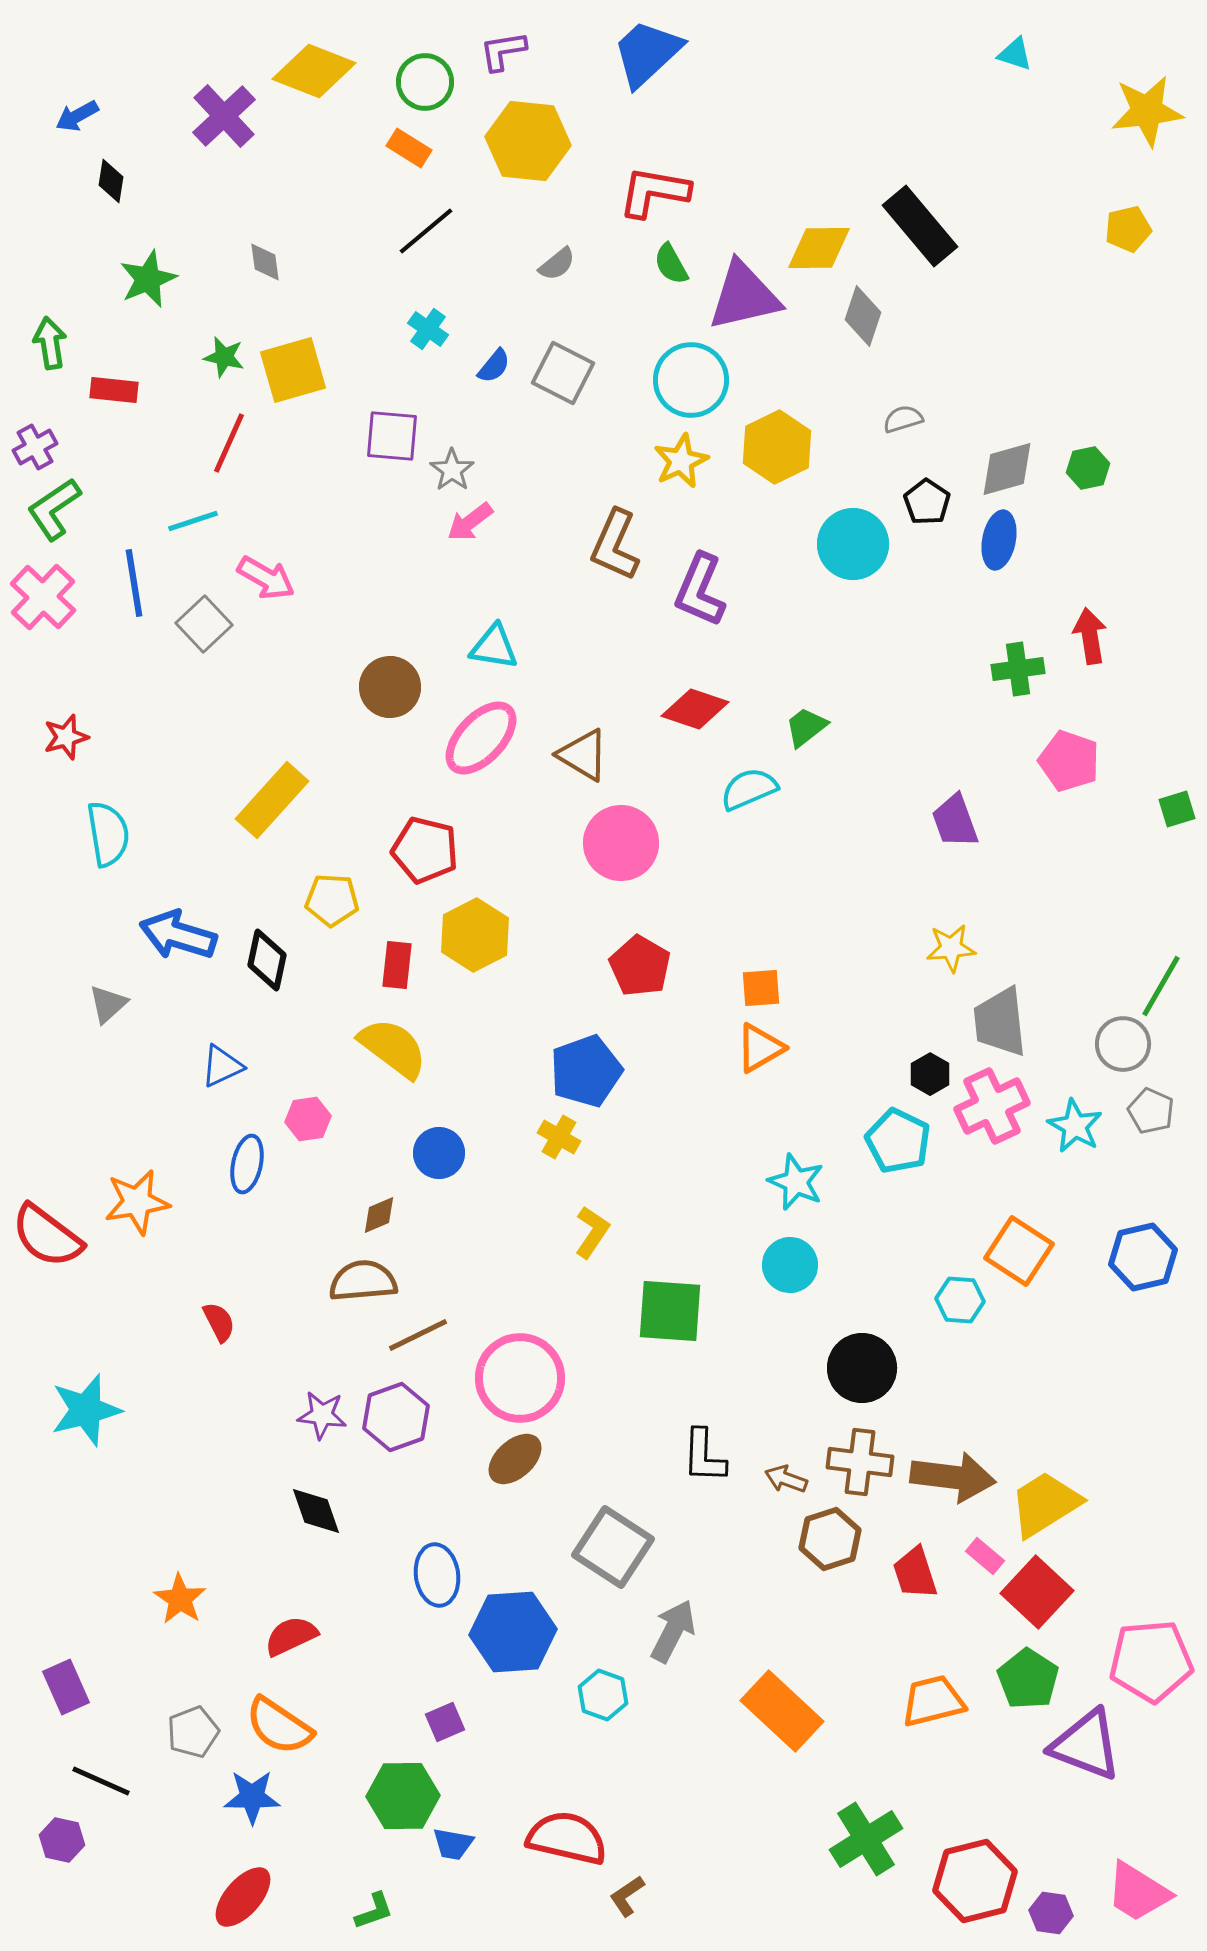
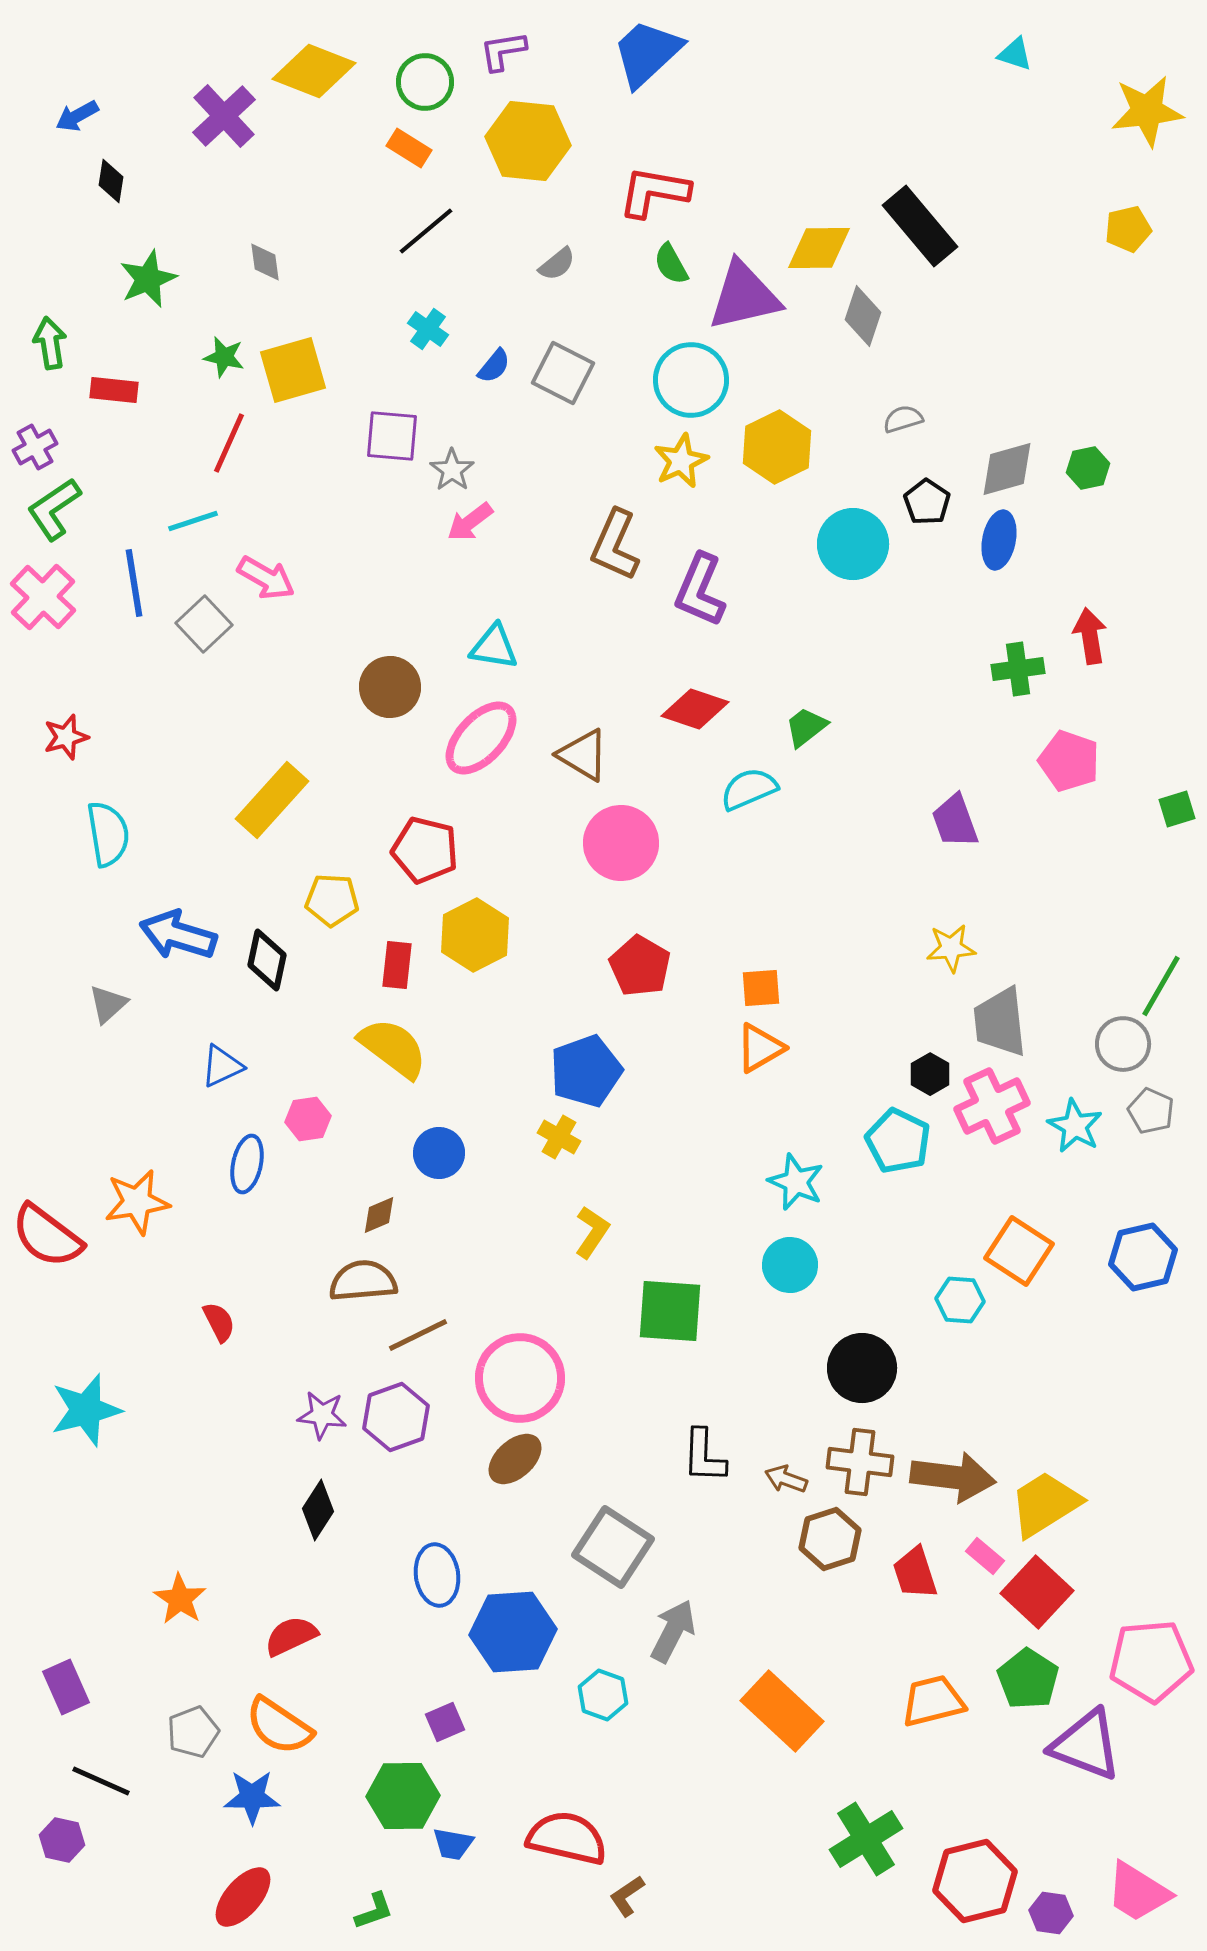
black diamond at (316, 1511): moved 2 px right, 1 px up; rotated 52 degrees clockwise
